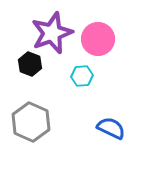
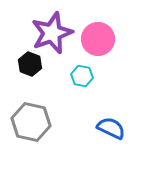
cyan hexagon: rotated 15 degrees clockwise
gray hexagon: rotated 12 degrees counterclockwise
